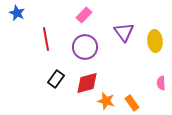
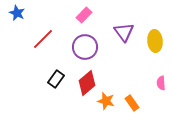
red line: moved 3 px left; rotated 55 degrees clockwise
red diamond: rotated 25 degrees counterclockwise
